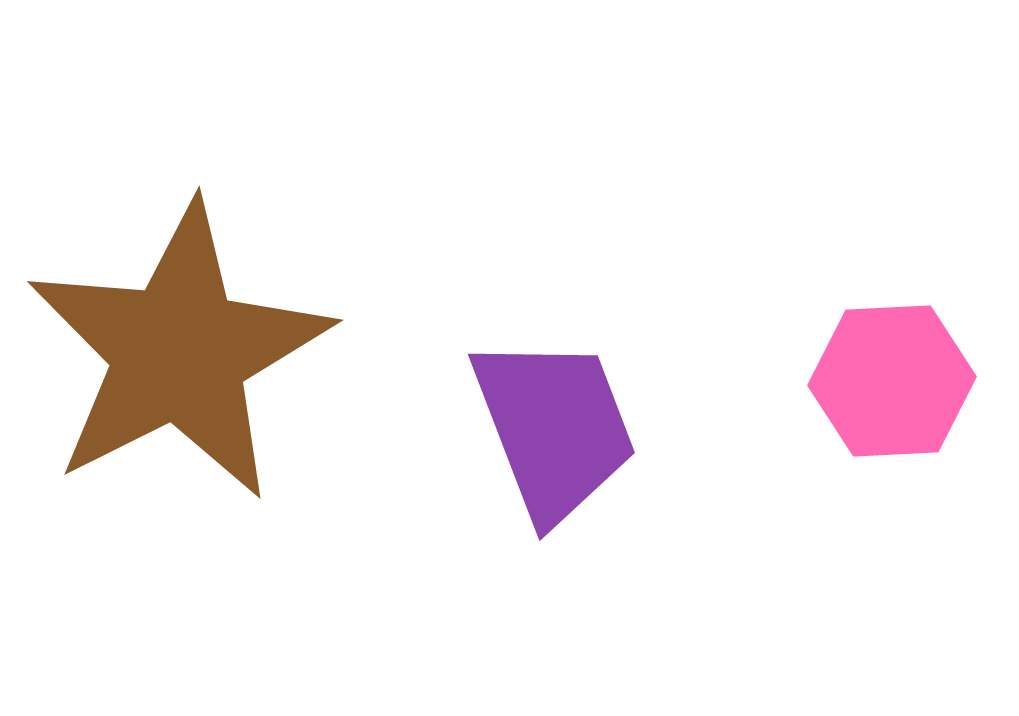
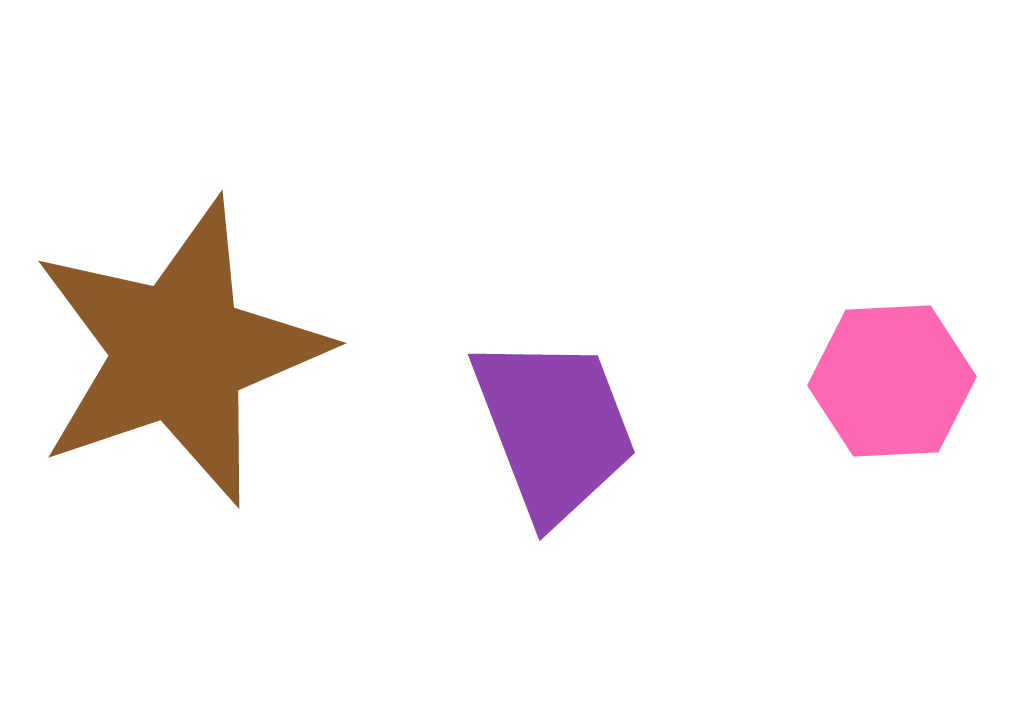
brown star: rotated 8 degrees clockwise
